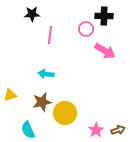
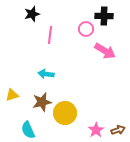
black star: rotated 14 degrees counterclockwise
yellow triangle: moved 2 px right
